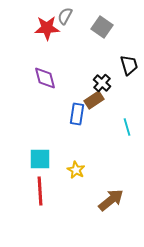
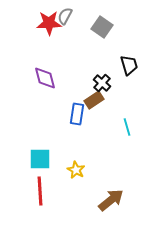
red star: moved 2 px right, 5 px up
